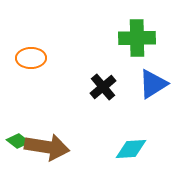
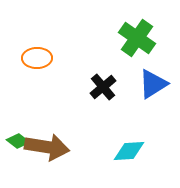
green cross: rotated 36 degrees clockwise
orange ellipse: moved 6 px right
cyan diamond: moved 2 px left, 2 px down
